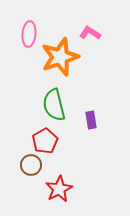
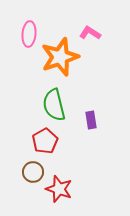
brown circle: moved 2 px right, 7 px down
red star: rotated 24 degrees counterclockwise
